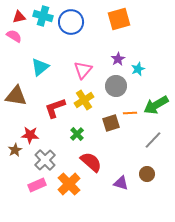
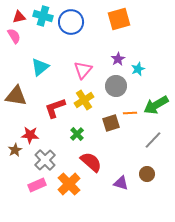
pink semicircle: rotated 28 degrees clockwise
